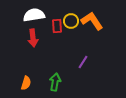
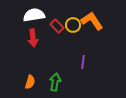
yellow circle: moved 2 px right, 4 px down
red rectangle: rotated 40 degrees counterclockwise
purple line: rotated 24 degrees counterclockwise
orange semicircle: moved 4 px right, 1 px up
